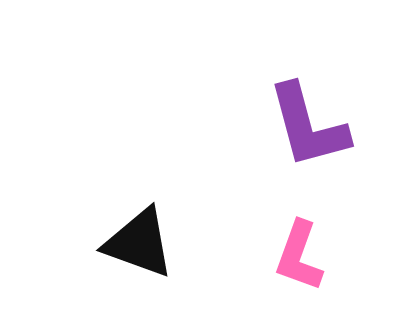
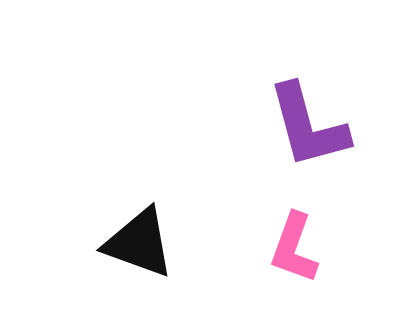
pink L-shape: moved 5 px left, 8 px up
